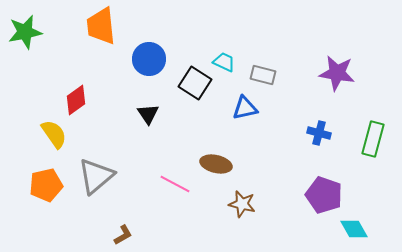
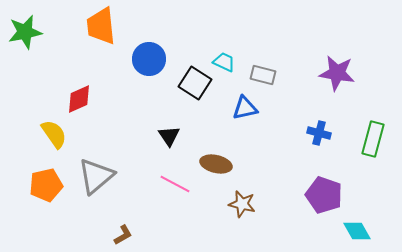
red diamond: moved 3 px right, 1 px up; rotated 12 degrees clockwise
black triangle: moved 21 px right, 22 px down
cyan diamond: moved 3 px right, 2 px down
